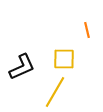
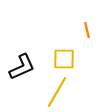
yellow line: moved 2 px right
